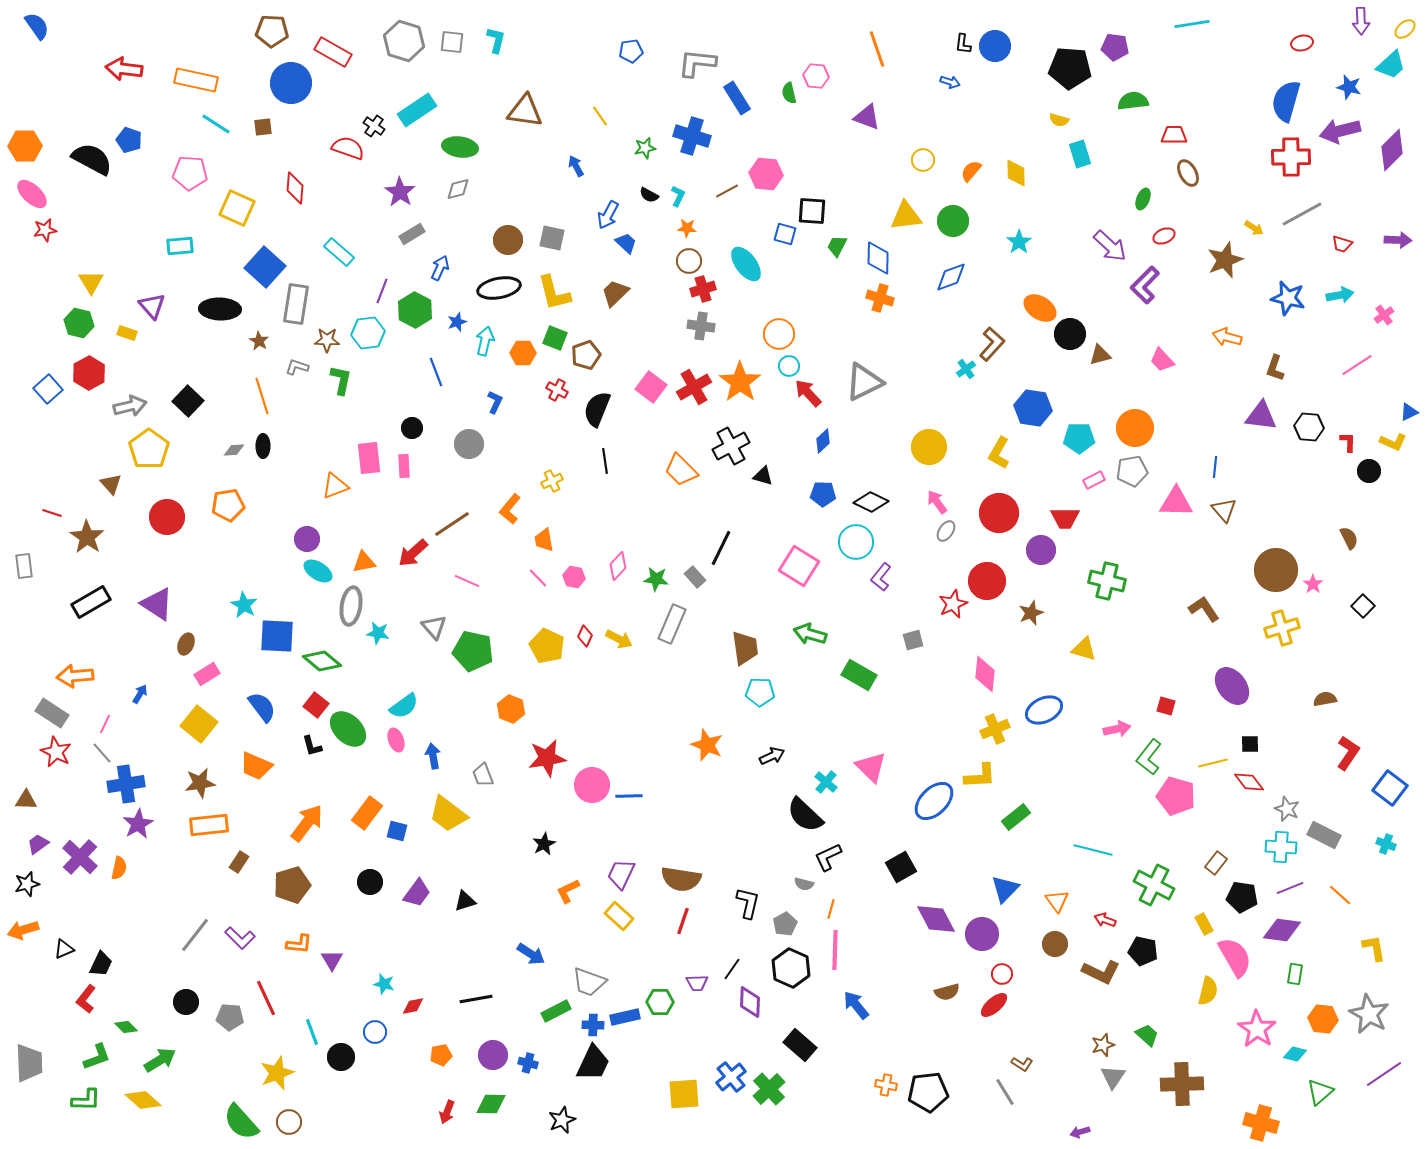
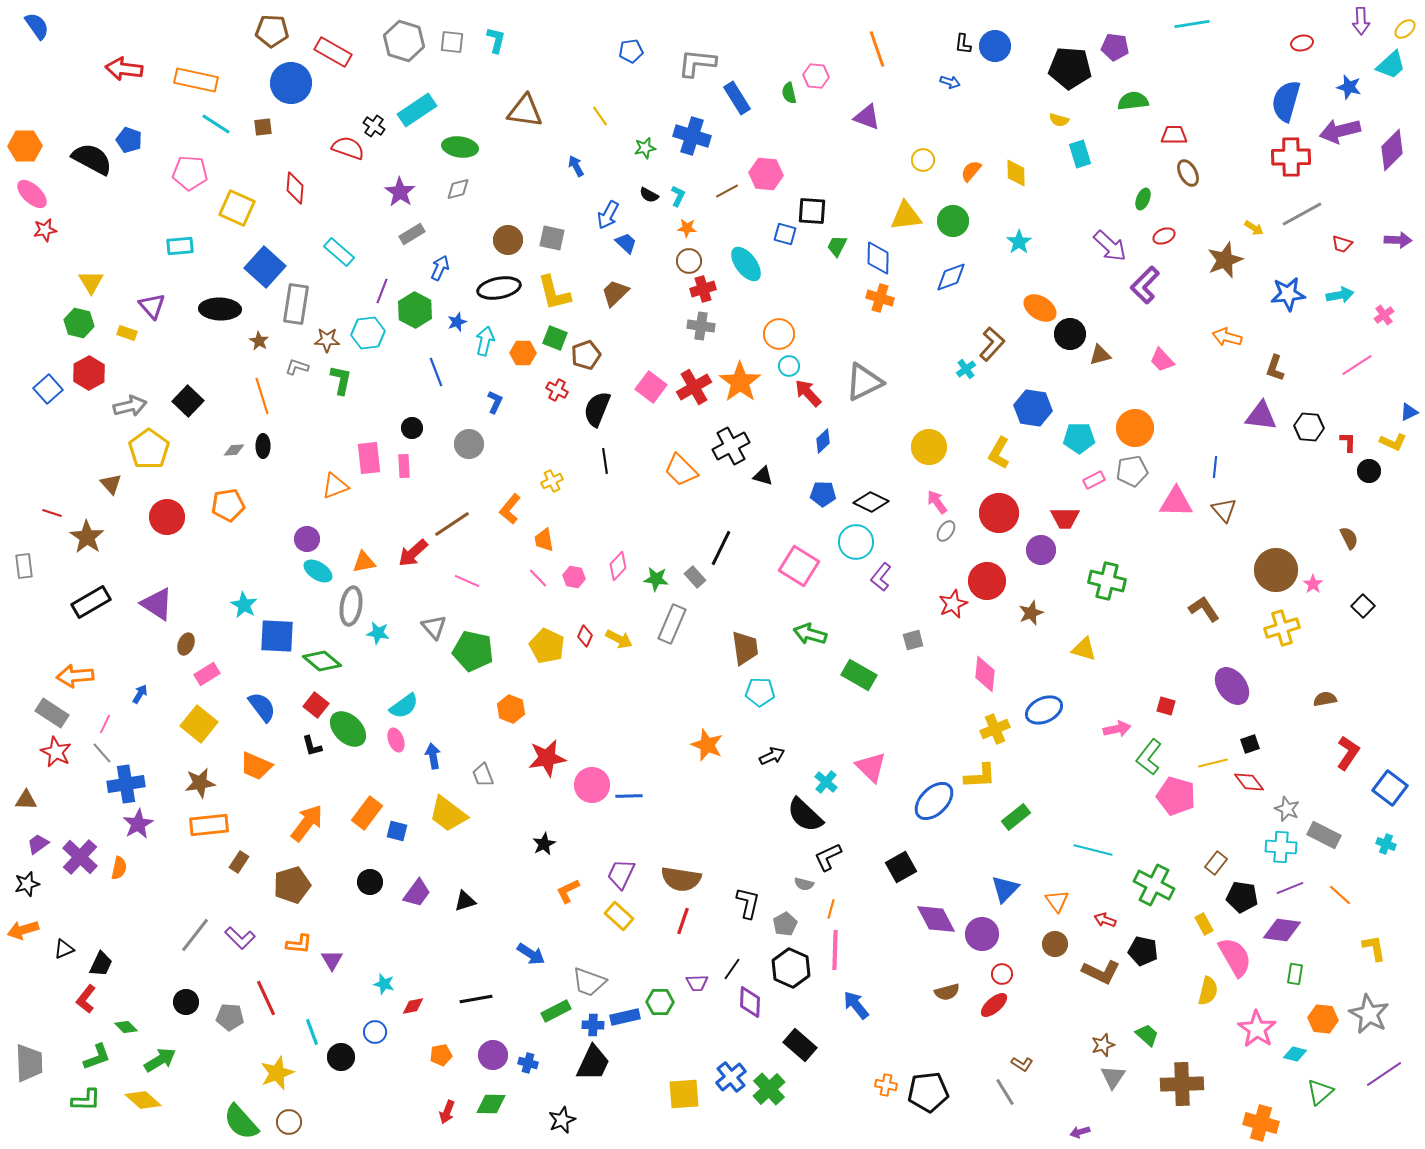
blue star at (1288, 298): moved 4 px up; rotated 20 degrees counterclockwise
black square at (1250, 744): rotated 18 degrees counterclockwise
